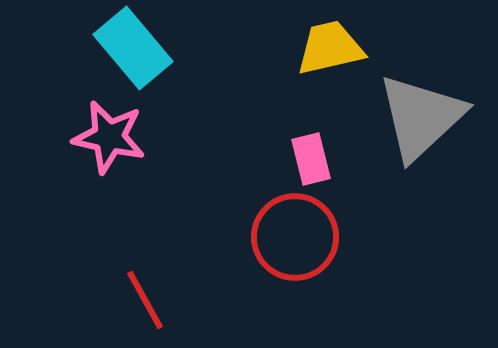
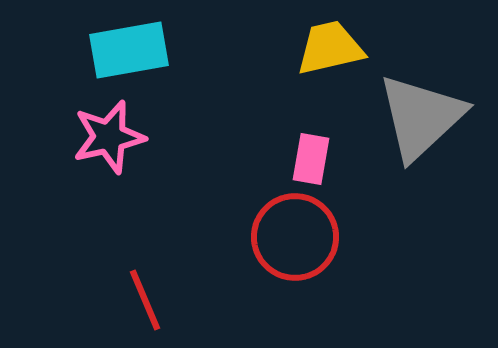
cyan rectangle: moved 4 px left, 2 px down; rotated 60 degrees counterclockwise
pink star: rotated 26 degrees counterclockwise
pink rectangle: rotated 24 degrees clockwise
red line: rotated 6 degrees clockwise
